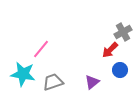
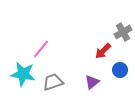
red arrow: moved 7 px left, 1 px down
